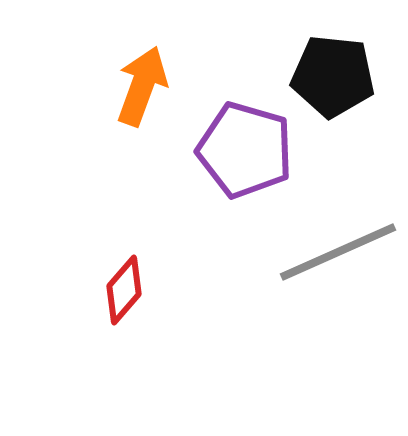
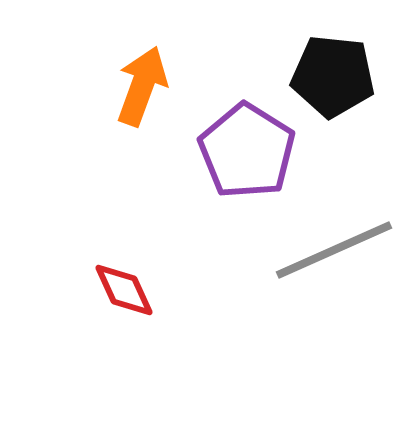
purple pentagon: moved 2 px right, 1 px down; rotated 16 degrees clockwise
gray line: moved 4 px left, 2 px up
red diamond: rotated 66 degrees counterclockwise
